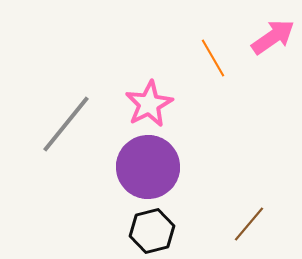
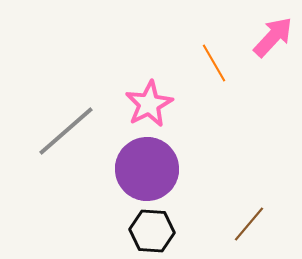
pink arrow: rotated 12 degrees counterclockwise
orange line: moved 1 px right, 5 px down
gray line: moved 7 px down; rotated 10 degrees clockwise
purple circle: moved 1 px left, 2 px down
black hexagon: rotated 18 degrees clockwise
